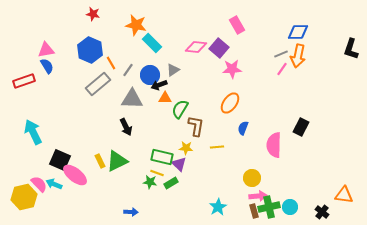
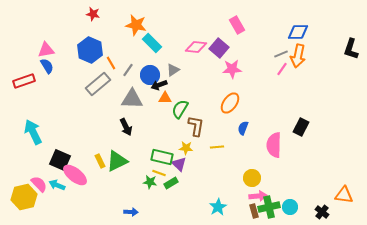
yellow line at (157, 173): moved 2 px right
cyan arrow at (54, 184): moved 3 px right, 1 px down
